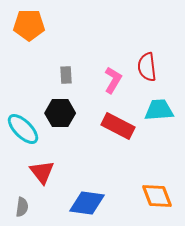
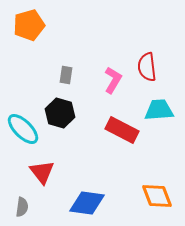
orange pentagon: rotated 16 degrees counterclockwise
gray rectangle: rotated 12 degrees clockwise
black hexagon: rotated 16 degrees clockwise
red rectangle: moved 4 px right, 4 px down
